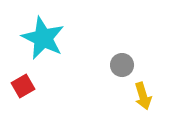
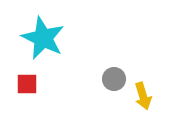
gray circle: moved 8 px left, 14 px down
red square: moved 4 px right, 2 px up; rotated 30 degrees clockwise
